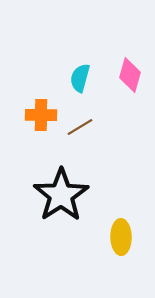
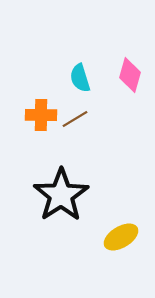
cyan semicircle: rotated 32 degrees counterclockwise
brown line: moved 5 px left, 8 px up
yellow ellipse: rotated 60 degrees clockwise
